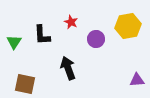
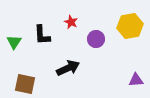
yellow hexagon: moved 2 px right
black arrow: rotated 85 degrees clockwise
purple triangle: moved 1 px left
